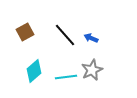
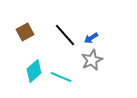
blue arrow: rotated 56 degrees counterclockwise
gray star: moved 10 px up
cyan line: moved 5 px left; rotated 30 degrees clockwise
